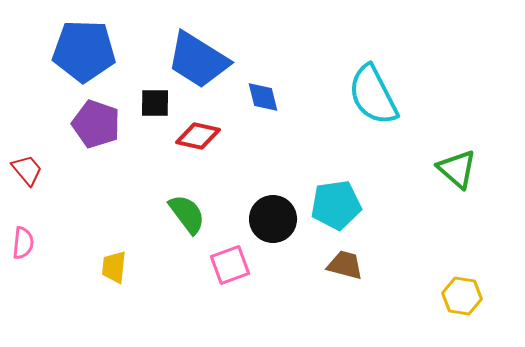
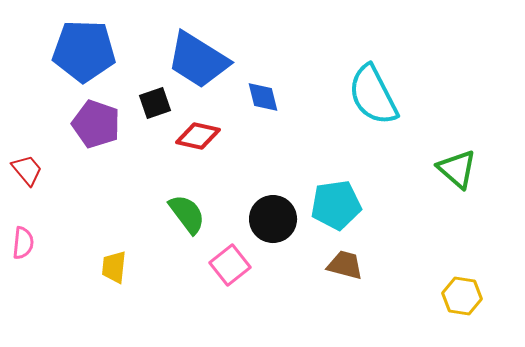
black square: rotated 20 degrees counterclockwise
pink square: rotated 18 degrees counterclockwise
